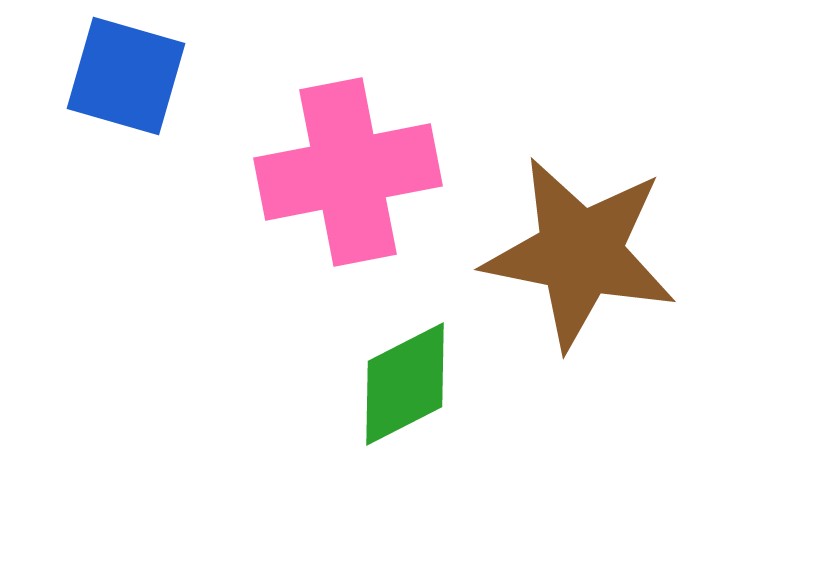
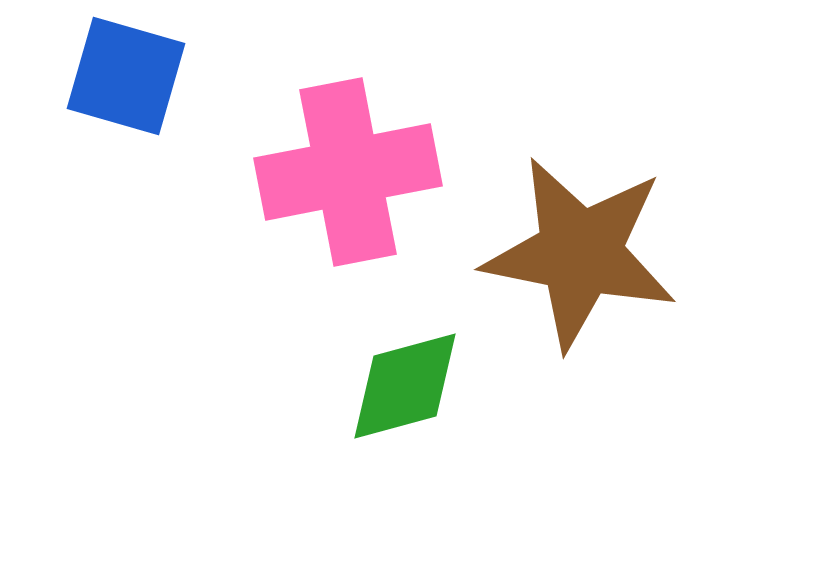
green diamond: moved 2 px down; rotated 12 degrees clockwise
